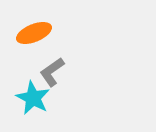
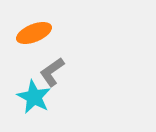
cyan star: moved 1 px right, 1 px up
